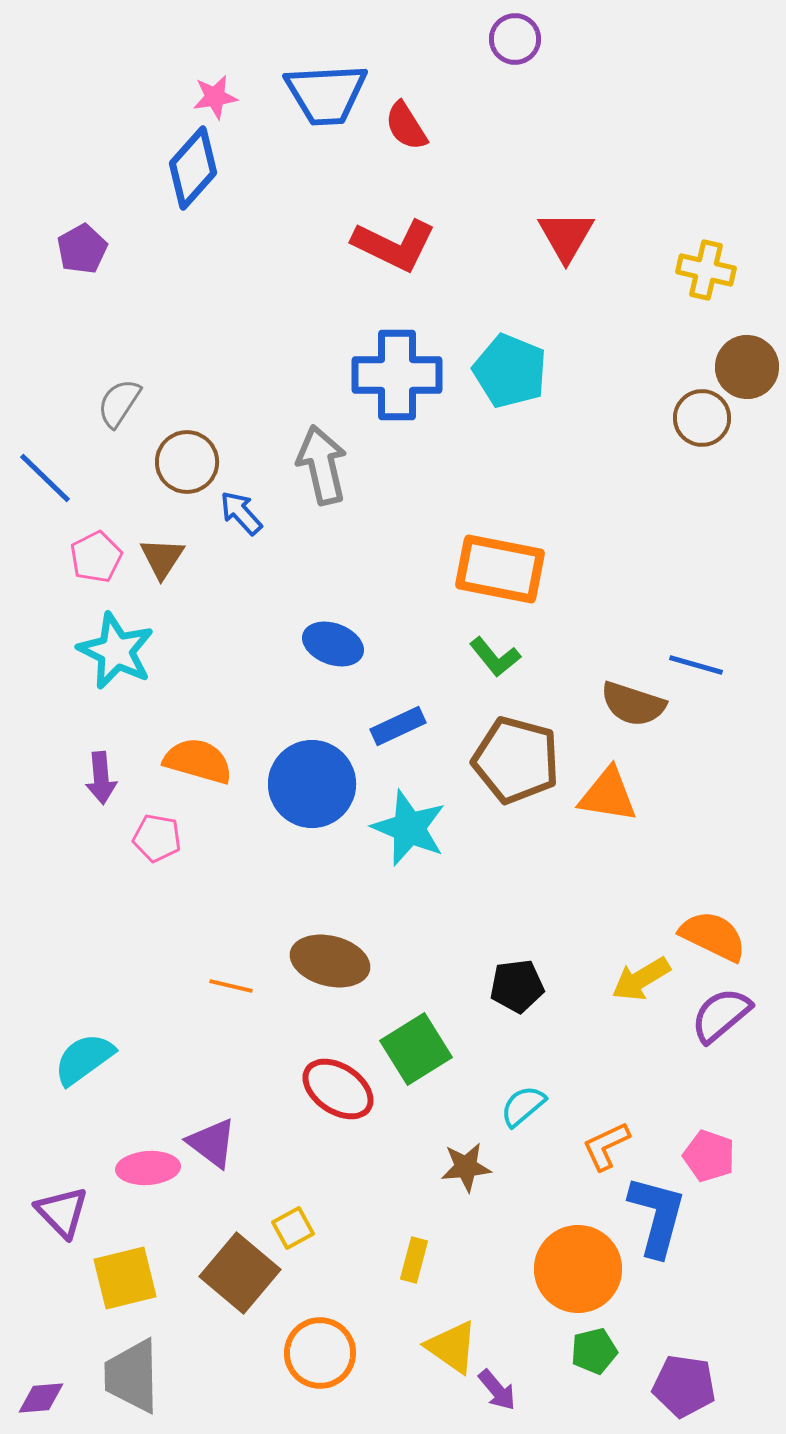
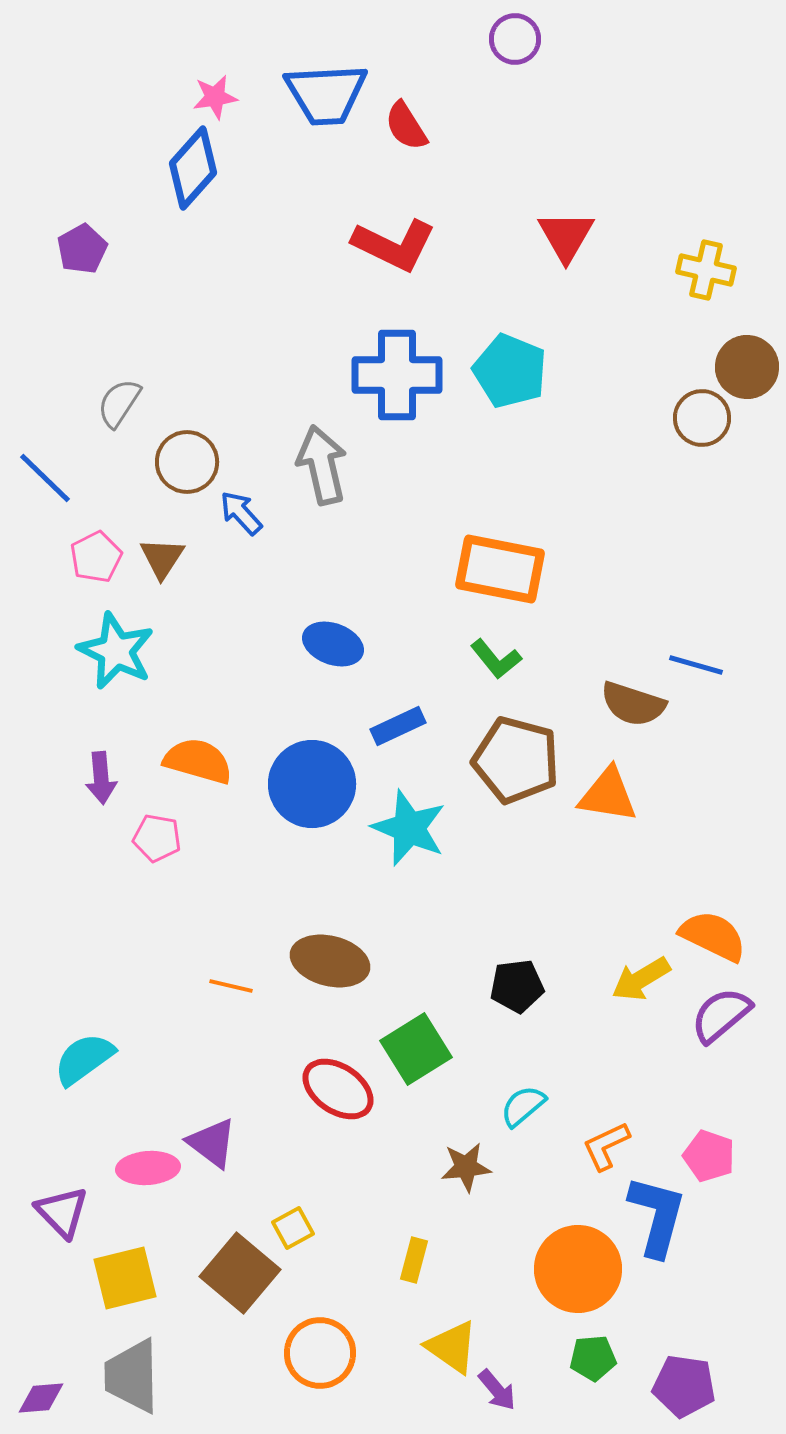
green L-shape at (495, 657): moved 1 px right, 2 px down
green pentagon at (594, 1351): moved 1 px left, 7 px down; rotated 9 degrees clockwise
